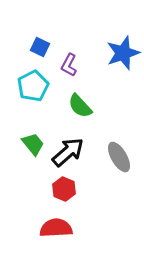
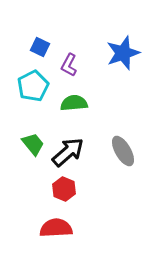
green semicircle: moved 6 px left, 3 px up; rotated 128 degrees clockwise
gray ellipse: moved 4 px right, 6 px up
